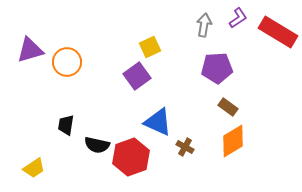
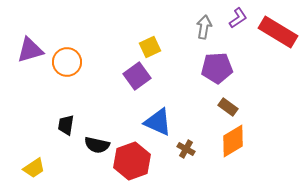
gray arrow: moved 2 px down
brown cross: moved 1 px right, 2 px down
red hexagon: moved 1 px right, 4 px down
